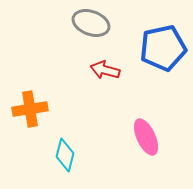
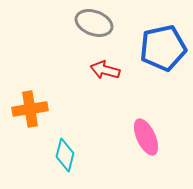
gray ellipse: moved 3 px right
